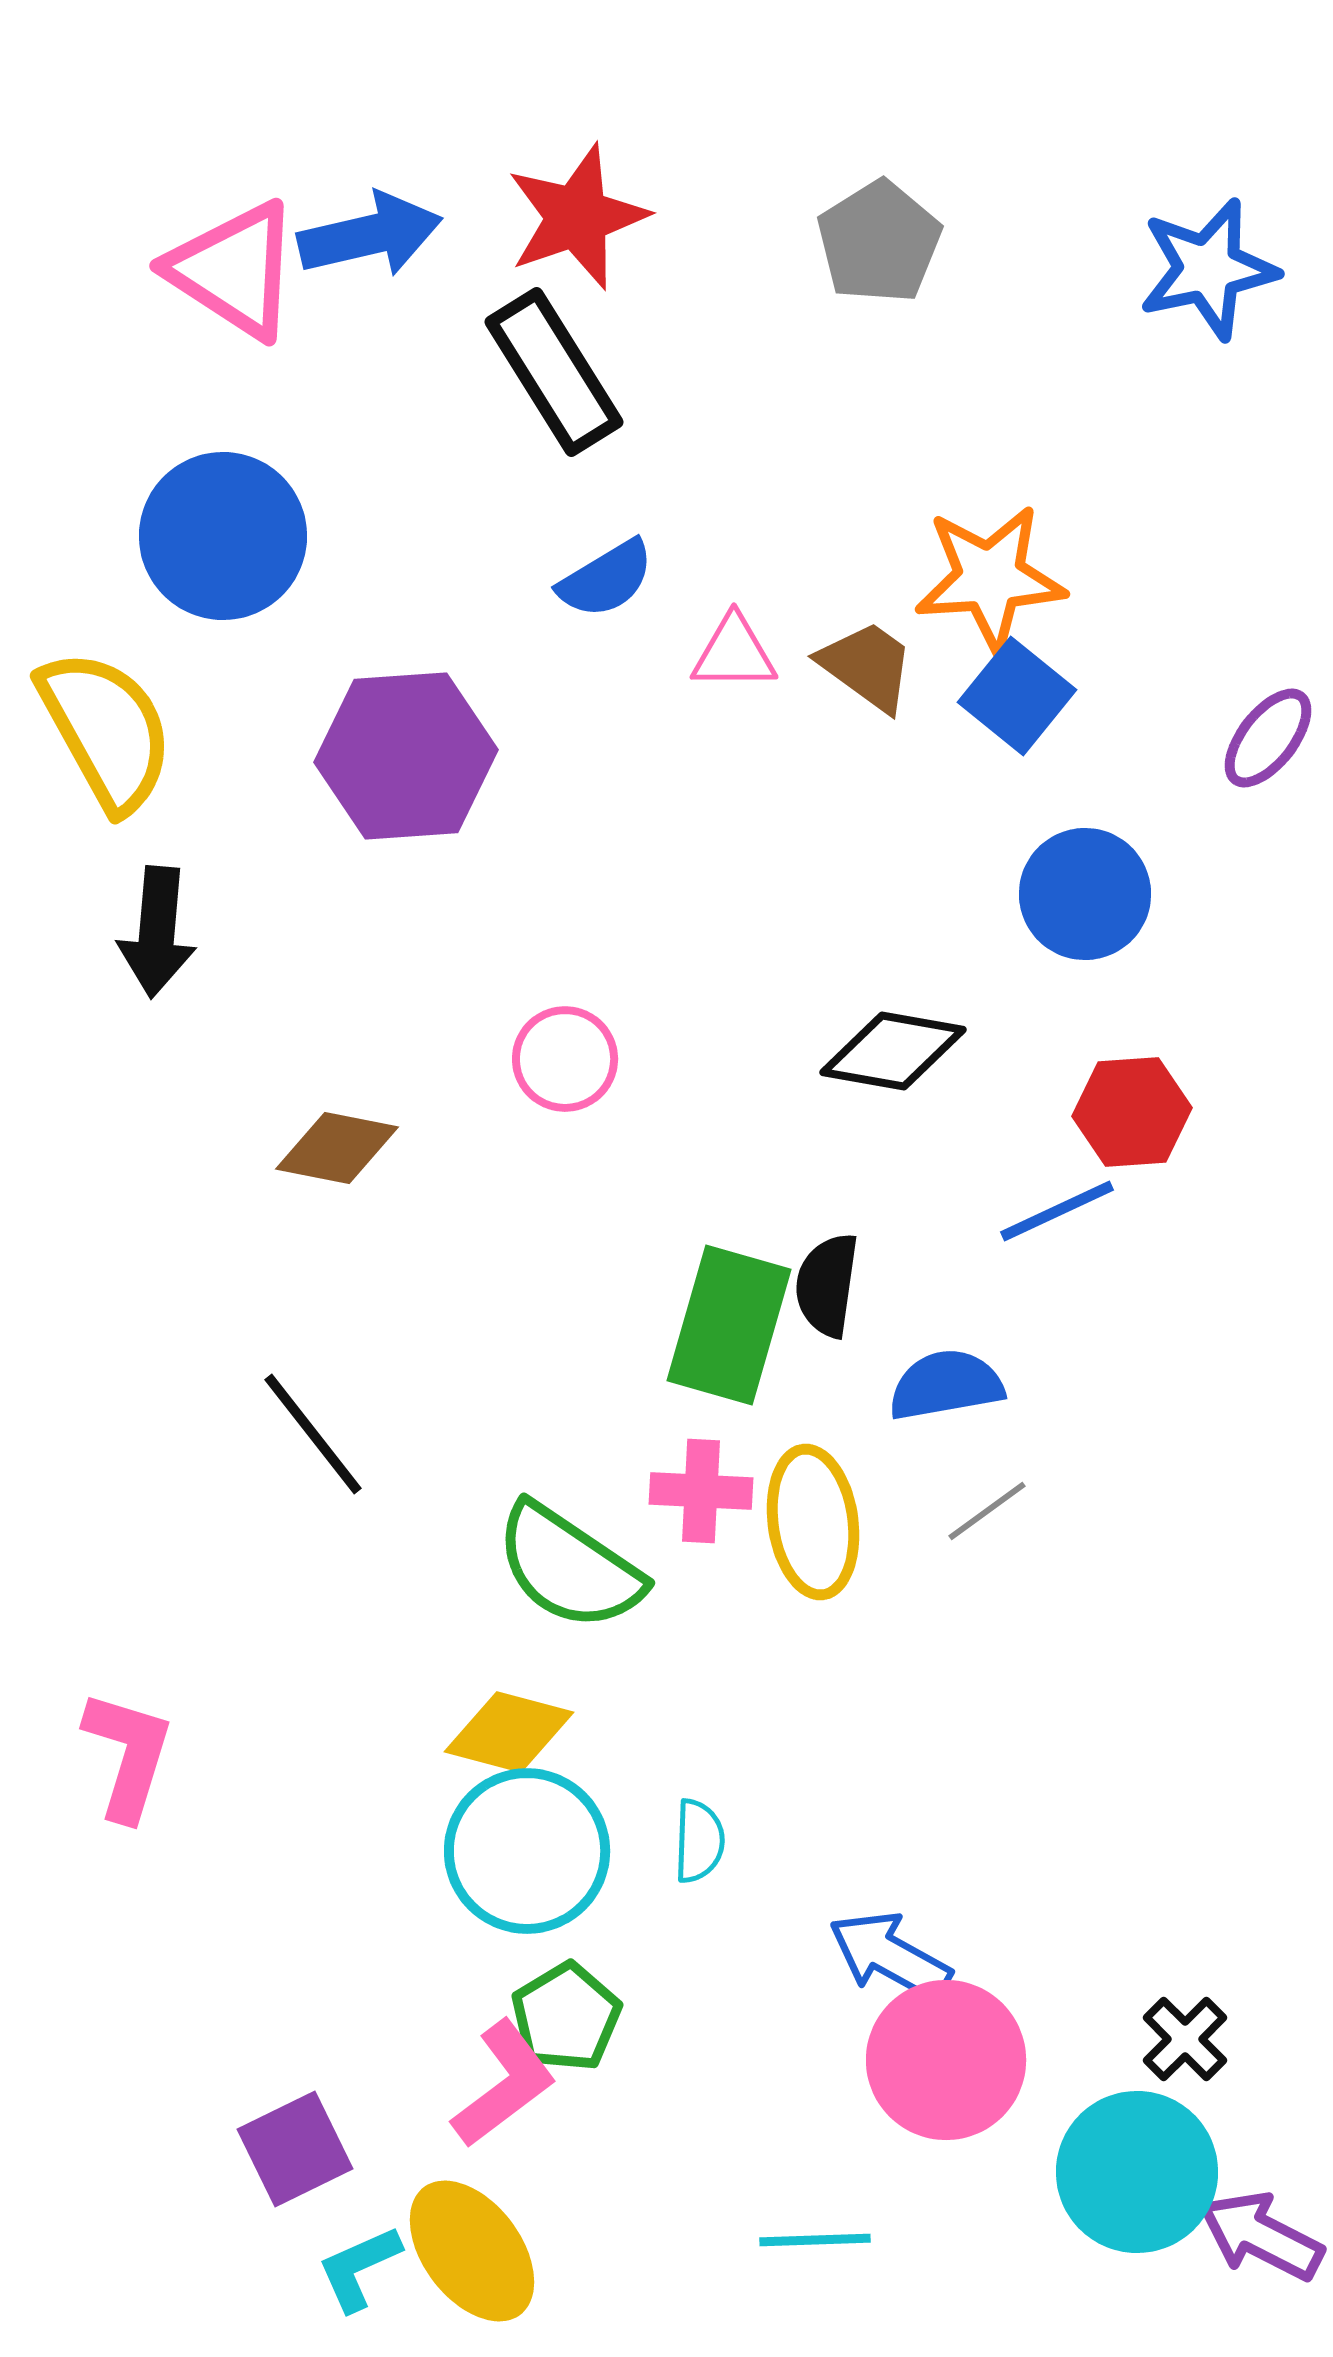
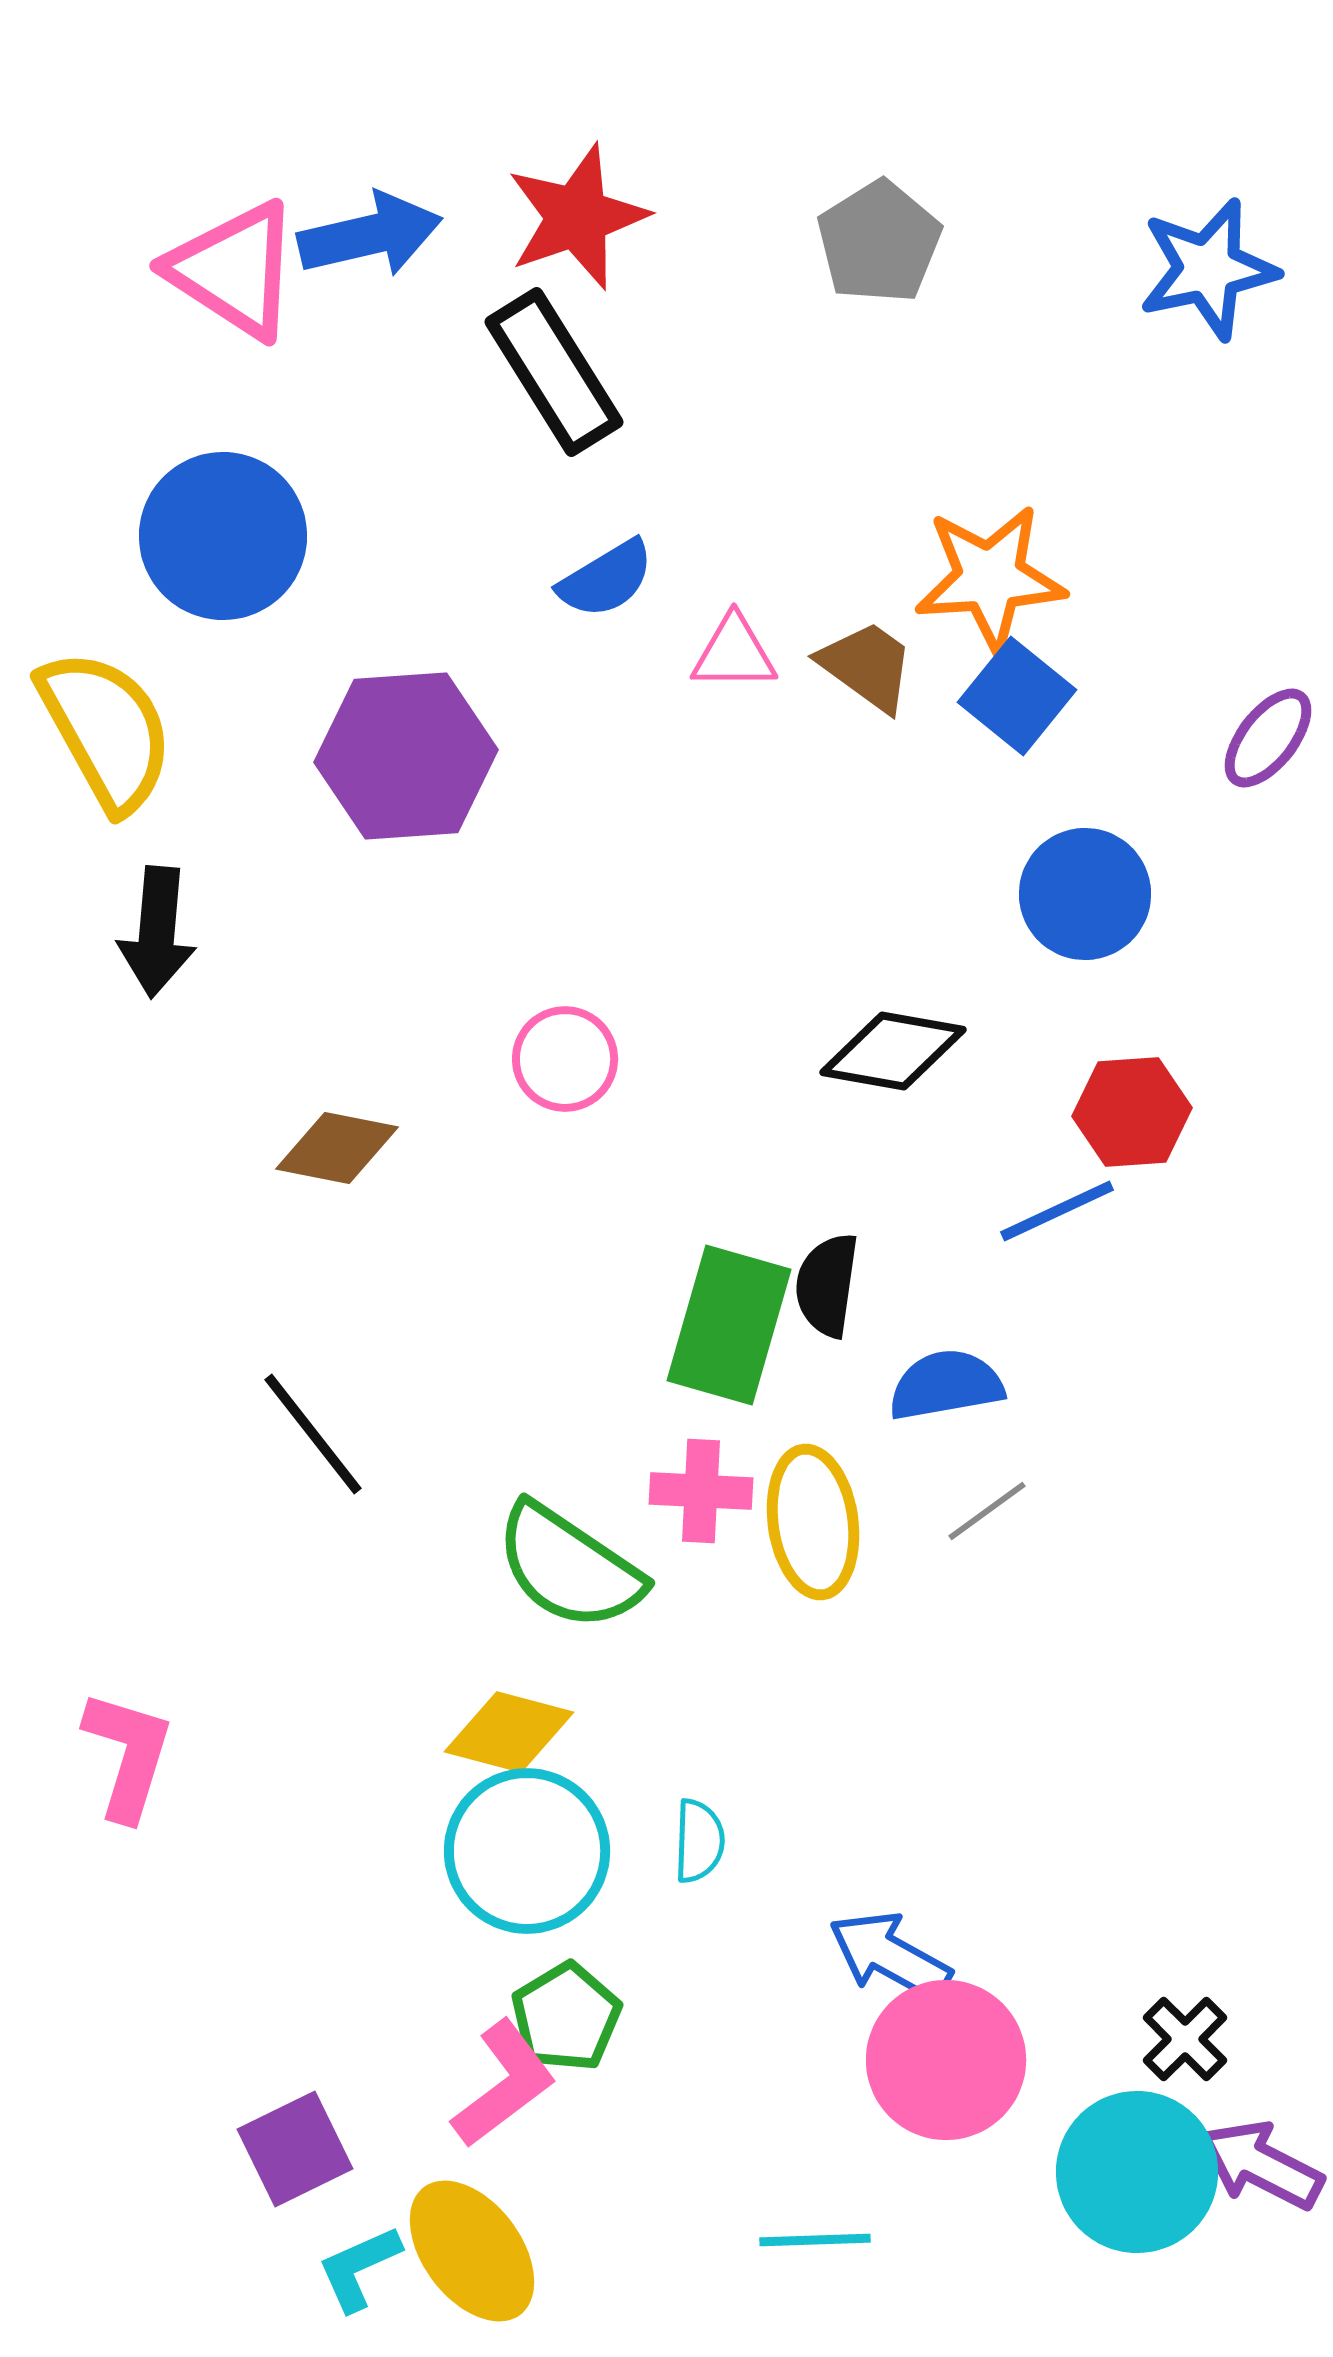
purple arrow at (1261, 2236): moved 71 px up
